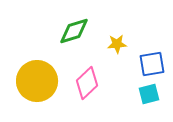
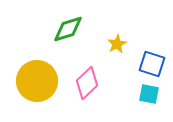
green diamond: moved 6 px left, 2 px up
yellow star: rotated 24 degrees counterclockwise
blue square: rotated 28 degrees clockwise
cyan square: rotated 25 degrees clockwise
